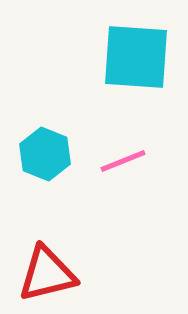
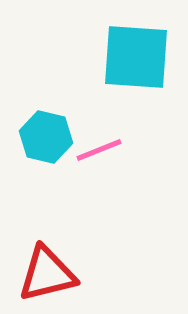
cyan hexagon: moved 1 px right, 17 px up; rotated 9 degrees counterclockwise
pink line: moved 24 px left, 11 px up
